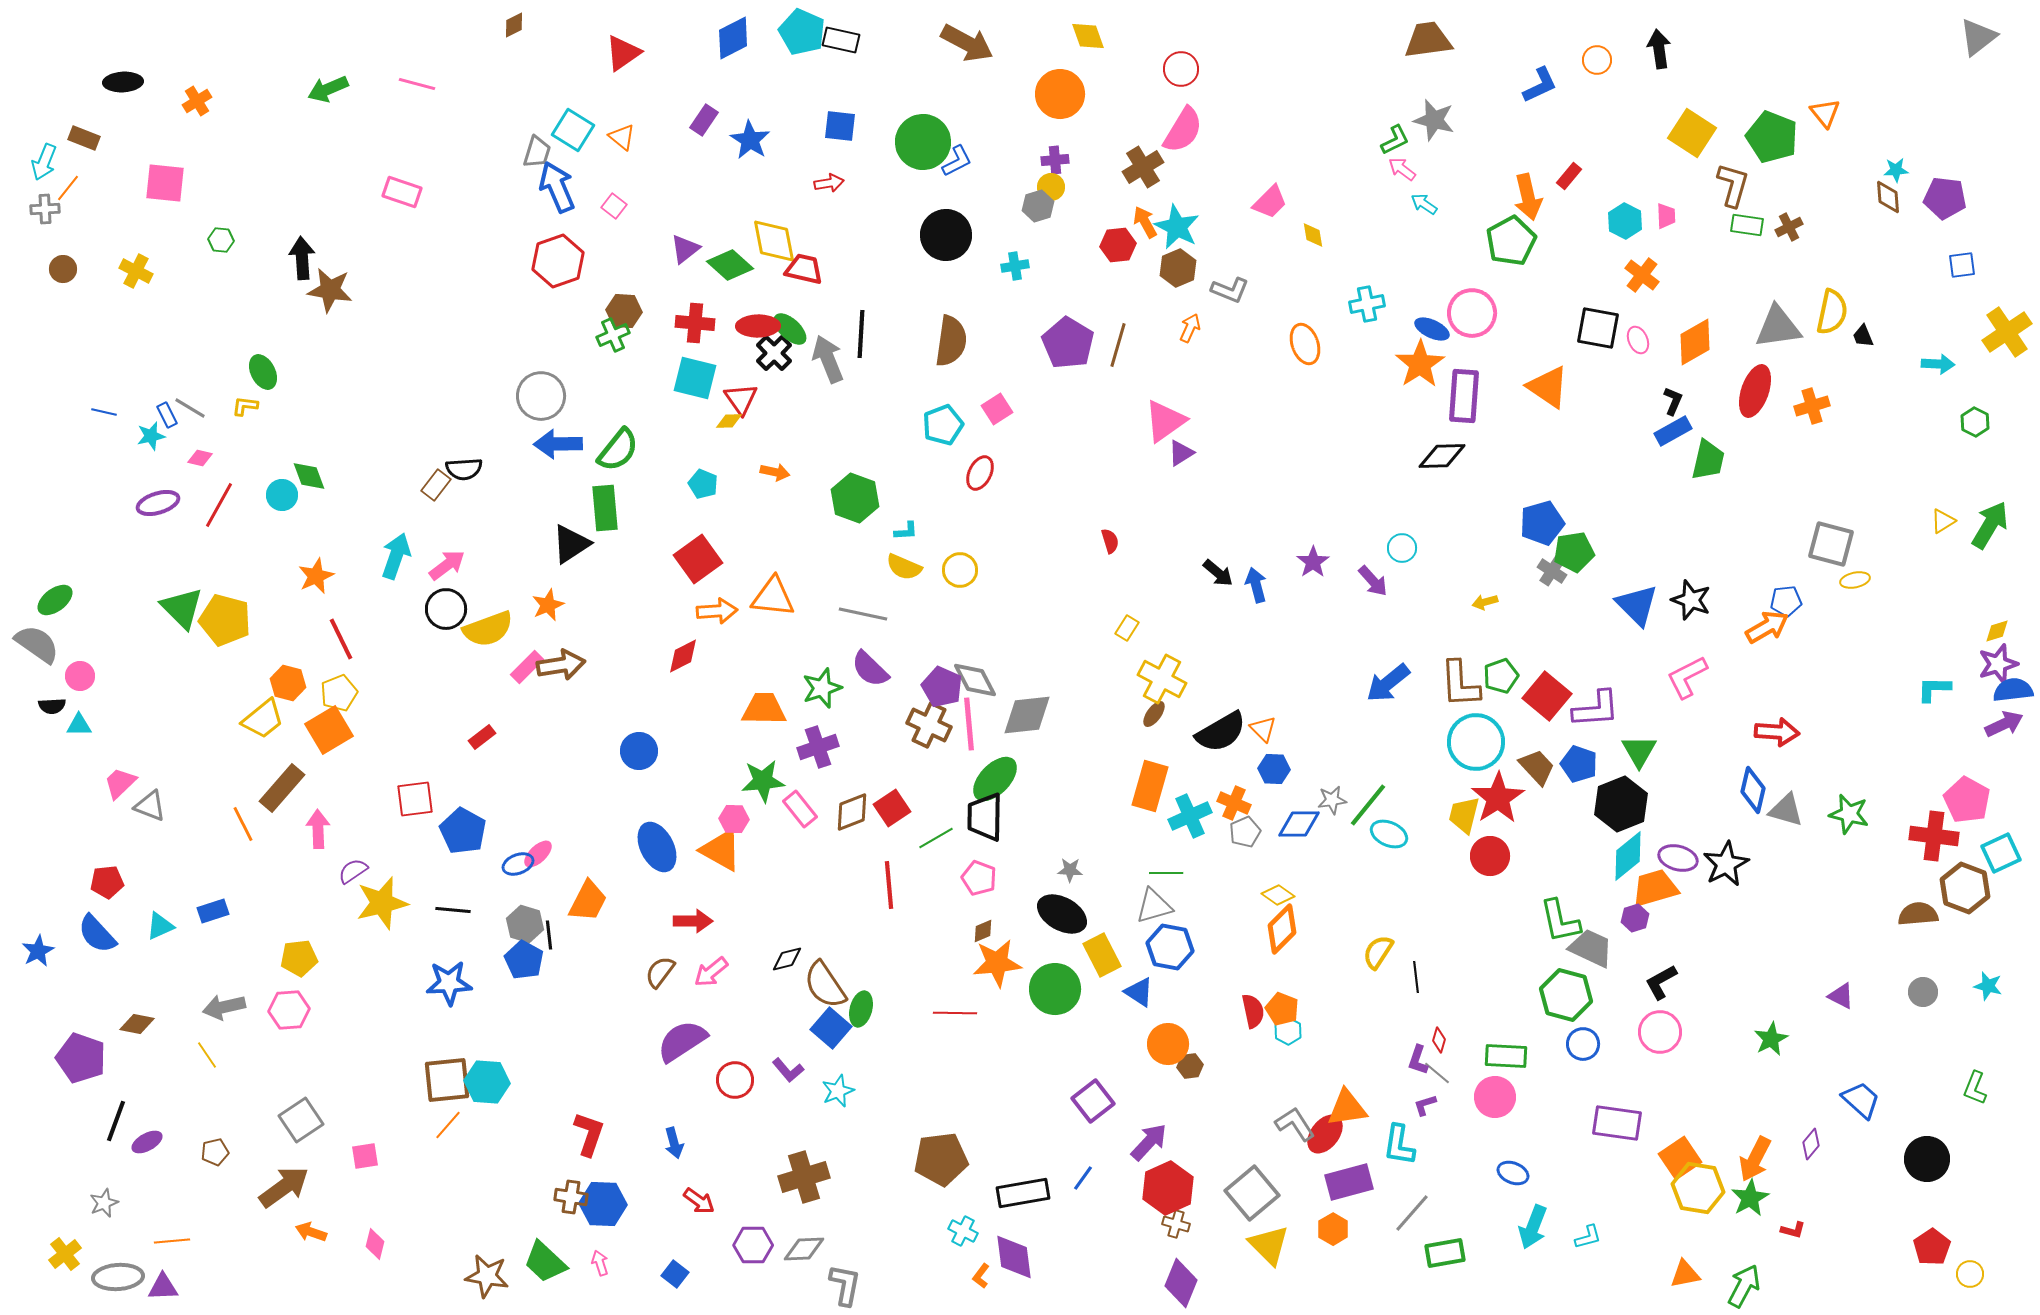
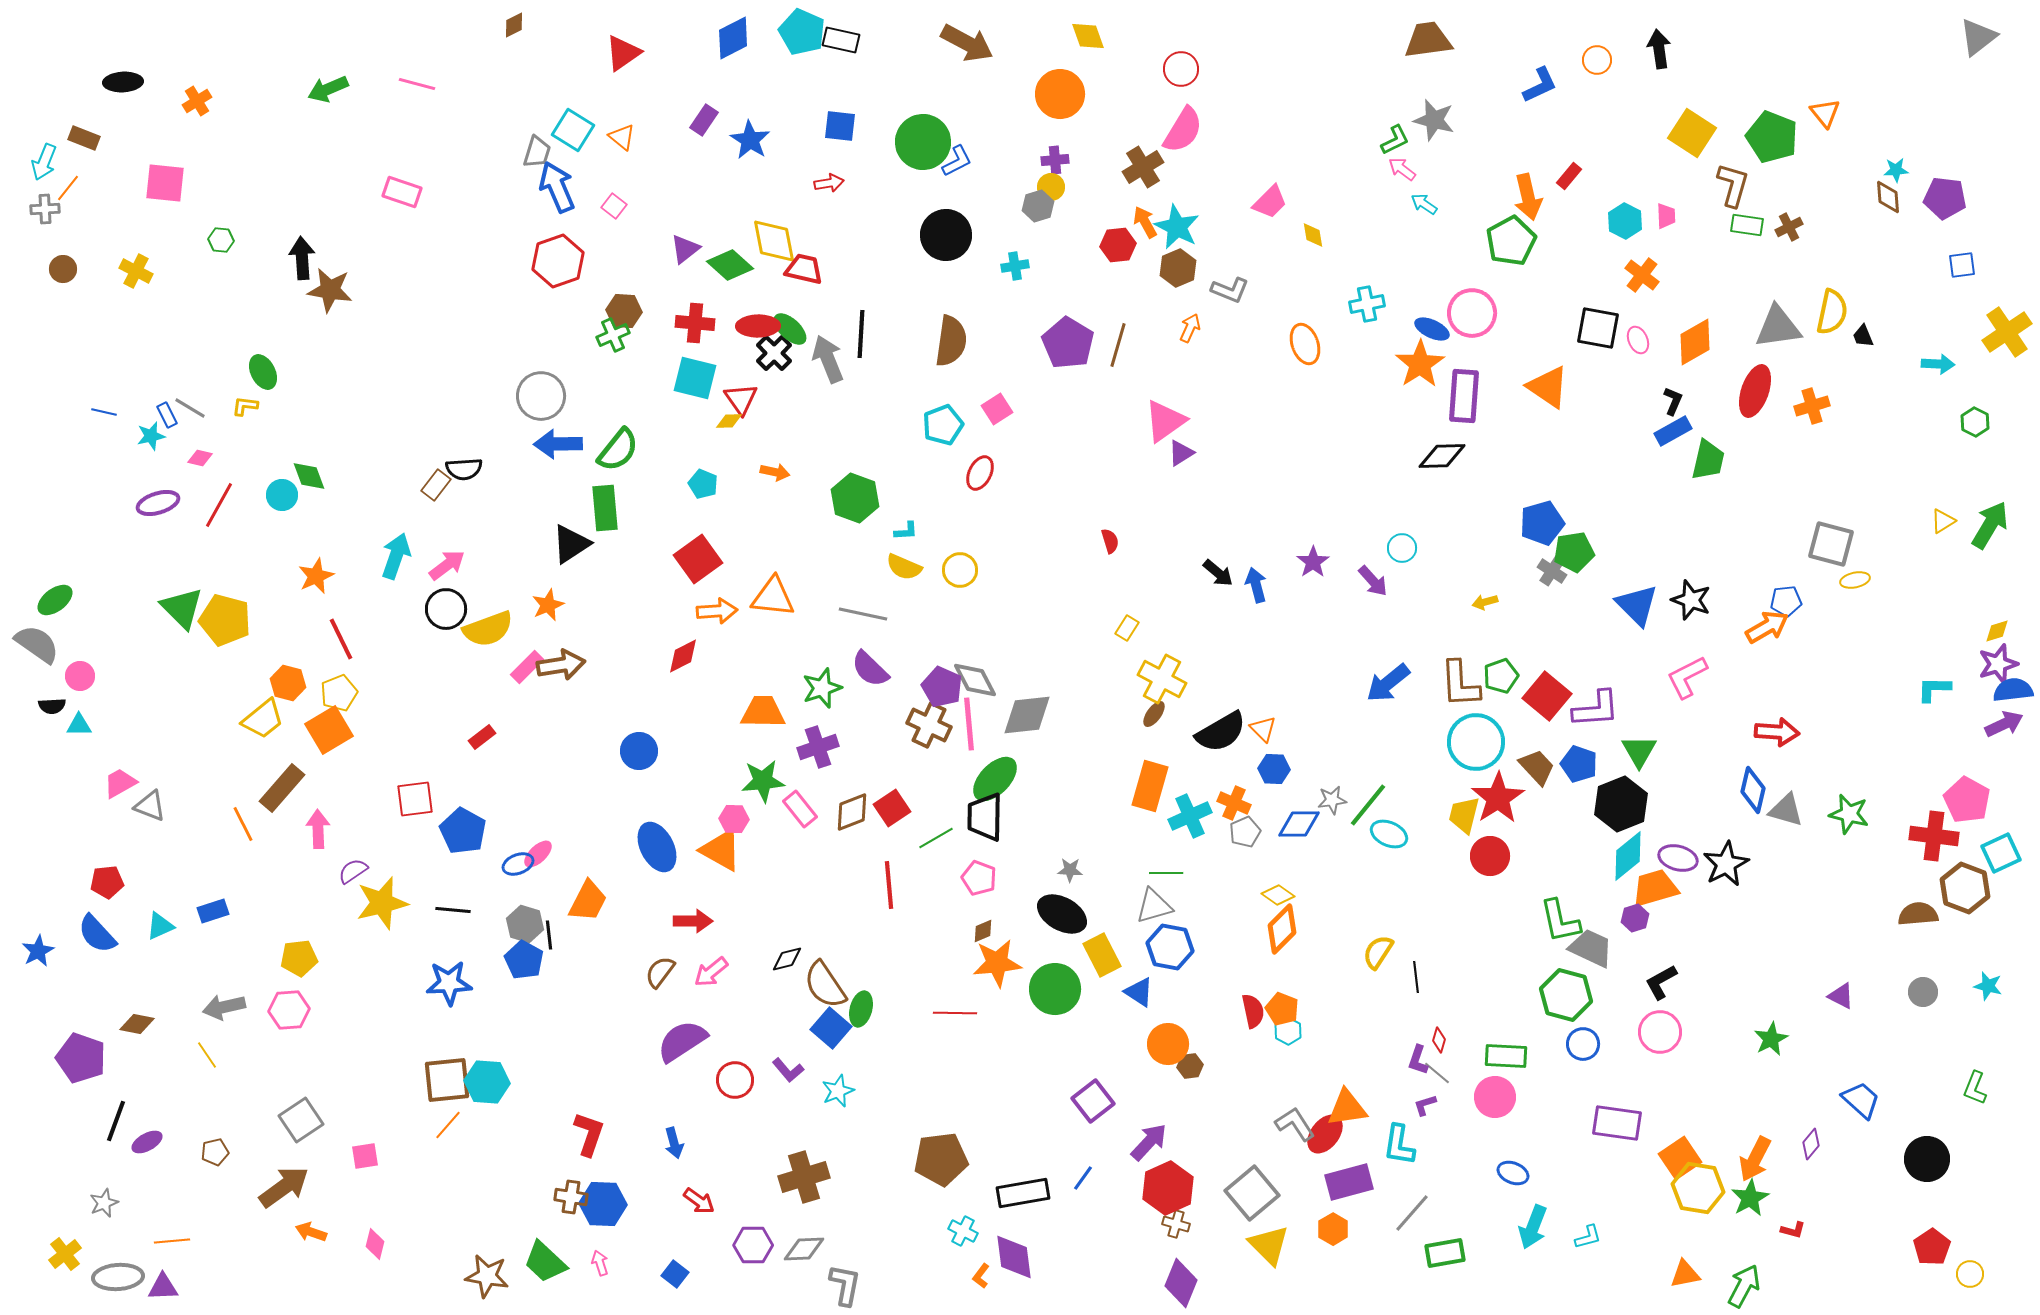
orange trapezoid at (764, 709): moved 1 px left, 3 px down
pink trapezoid at (120, 783): rotated 15 degrees clockwise
